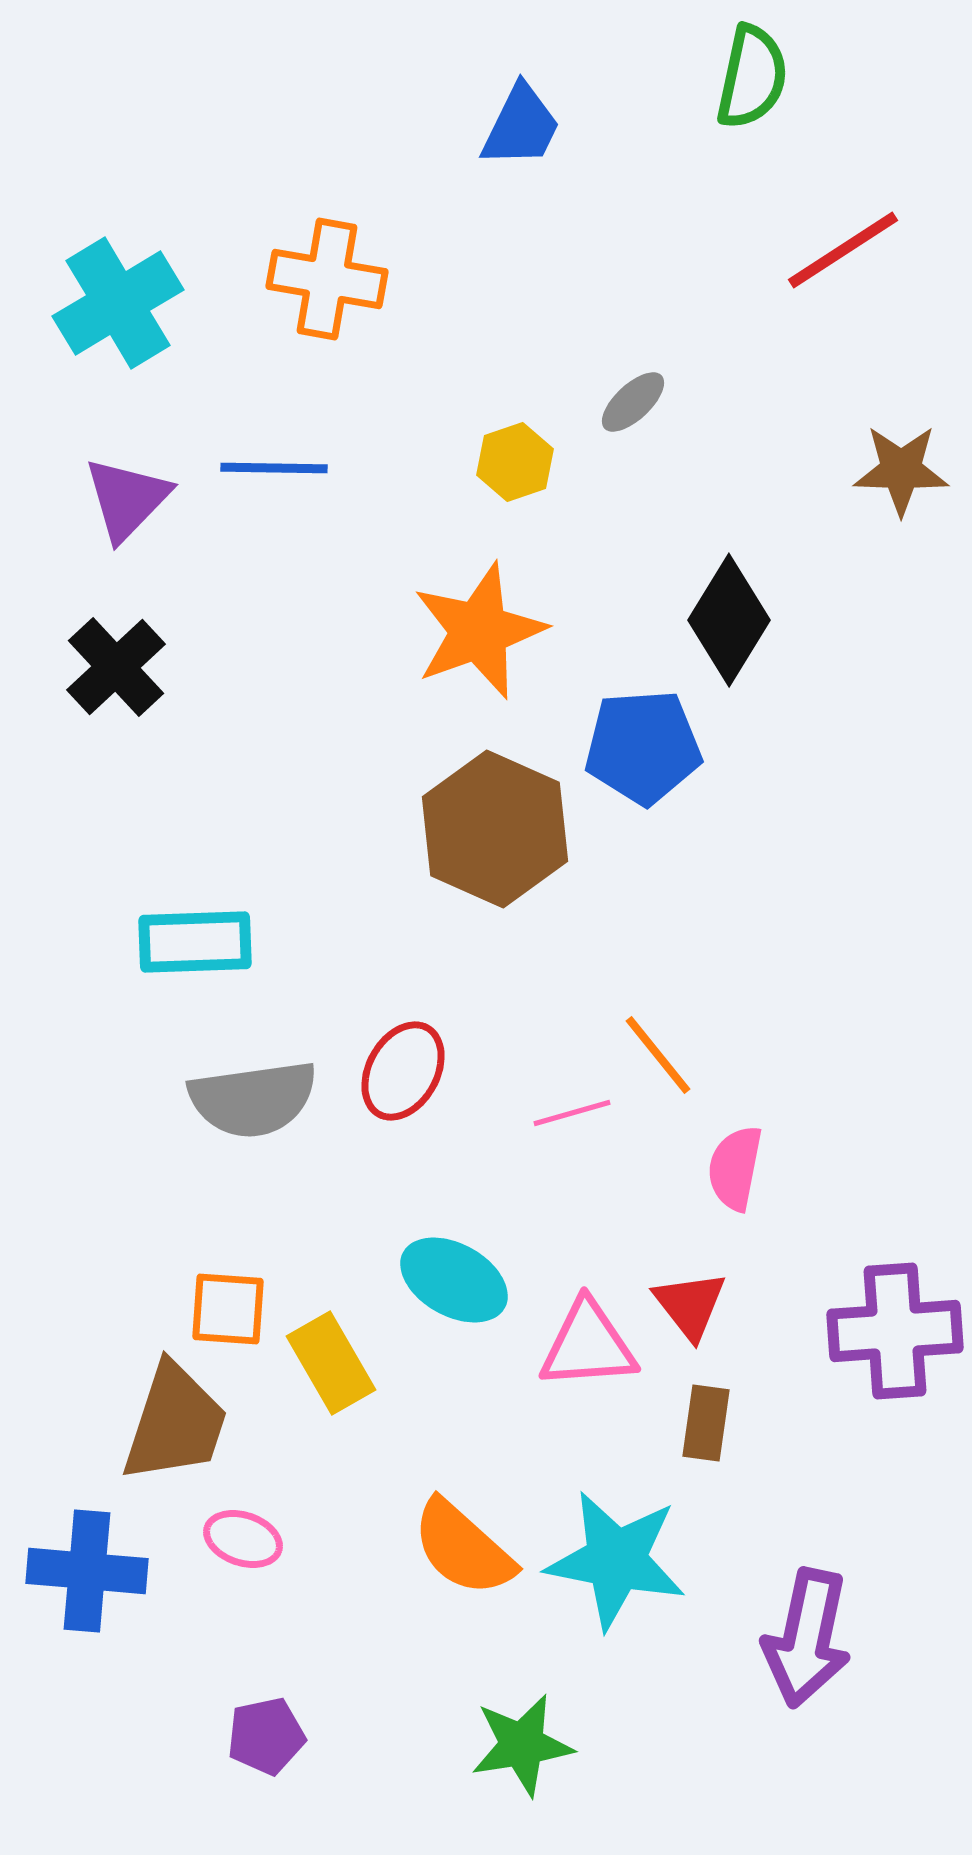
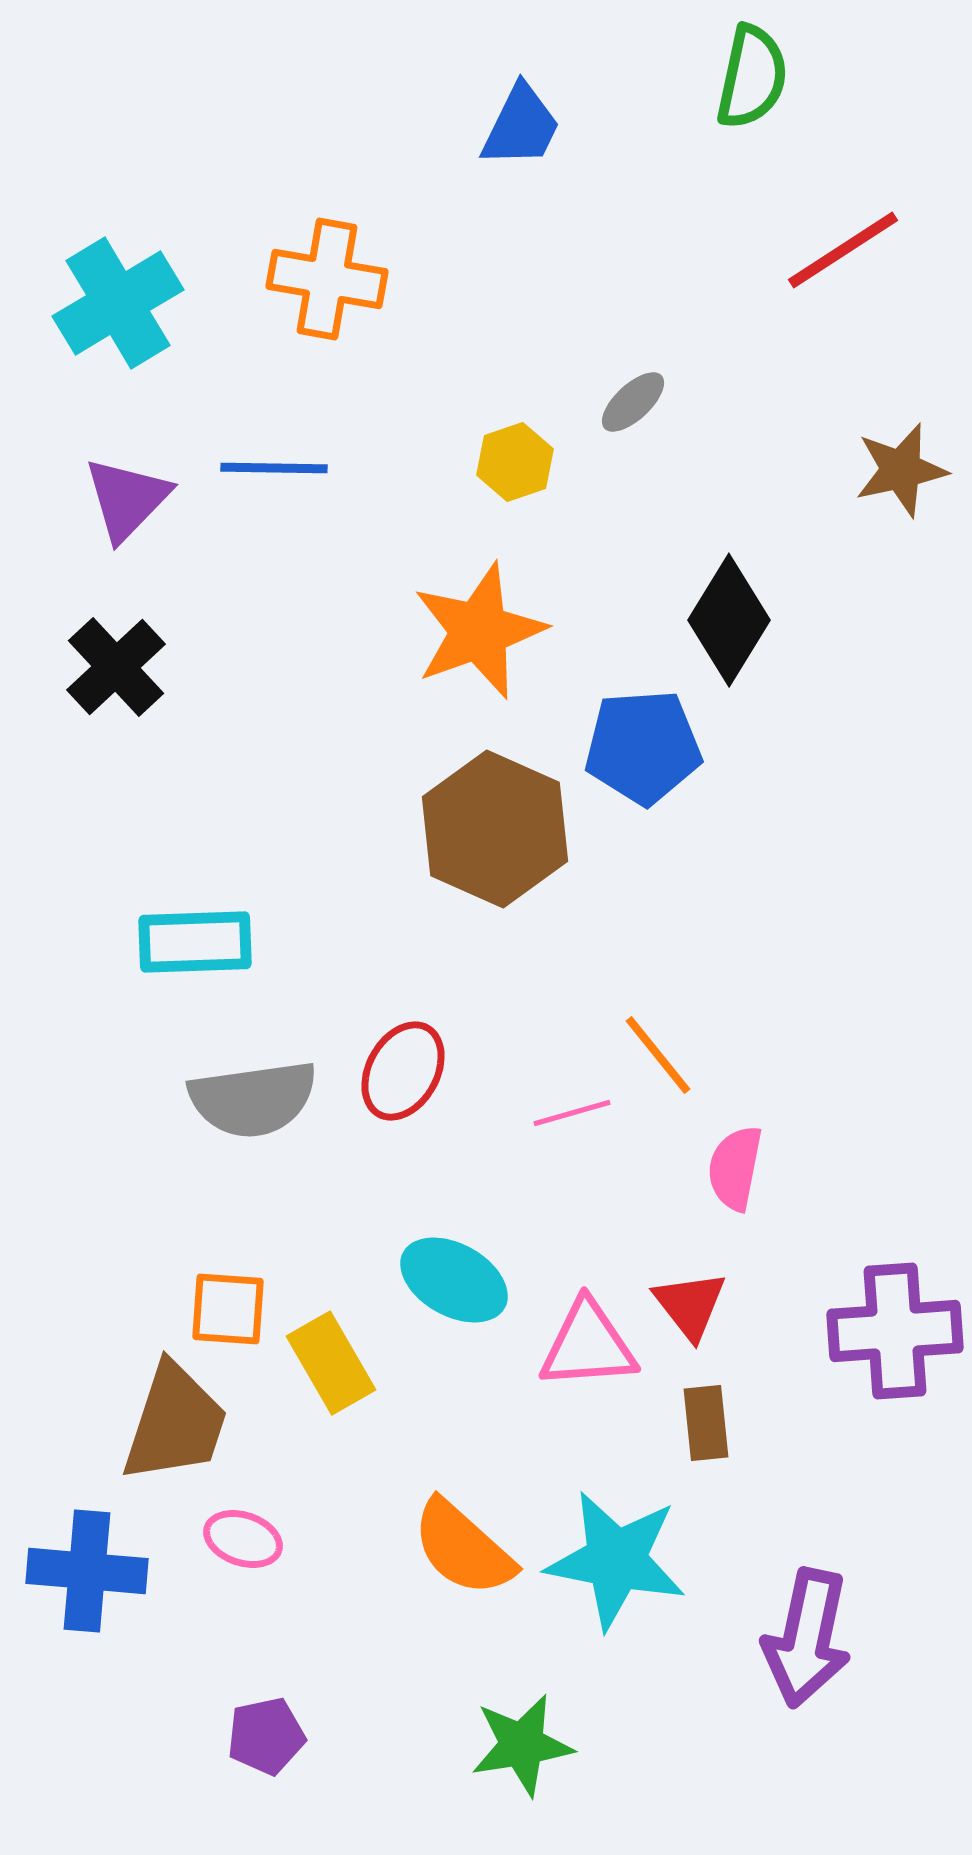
brown star: rotated 14 degrees counterclockwise
brown rectangle: rotated 14 degrees counterclockwise
